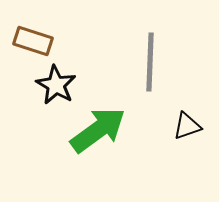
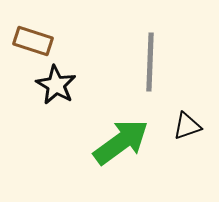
green arrow: moved 23 px right, 12 px down
